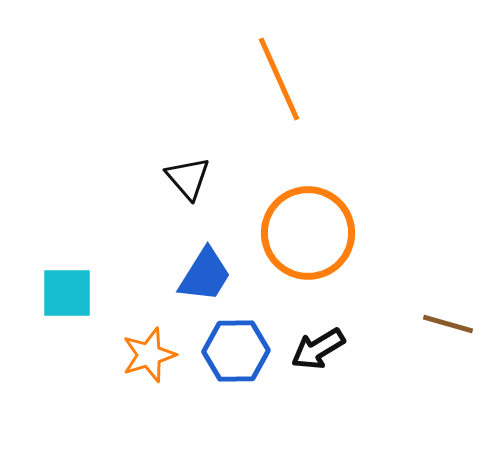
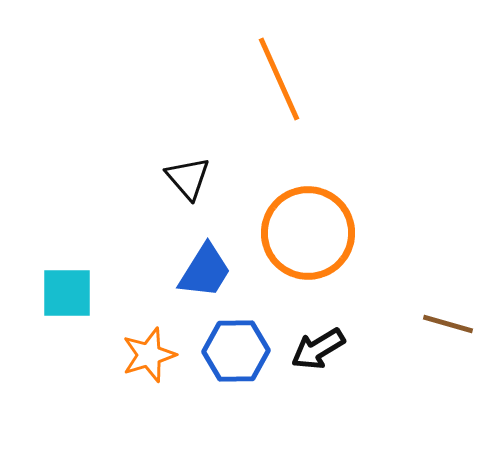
blue trapezoid: moved 4 px up
